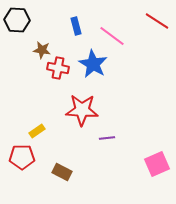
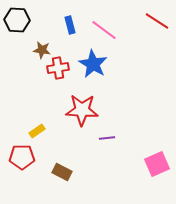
blue rectangle: moved 6 px left, 1 px up
pink line: moved 8 px left, 6 px up
red cross: rotated 20 degrees counterclockwise
